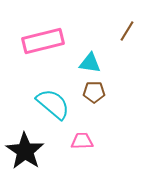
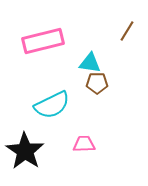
brown pentagon: moved 3 px right, 9 px up
cyan semicircle: moved 1 px left, 1 px down; rotated 114 degrees clockwise
pink trapezoid: moved 2 px right, 3 px down
